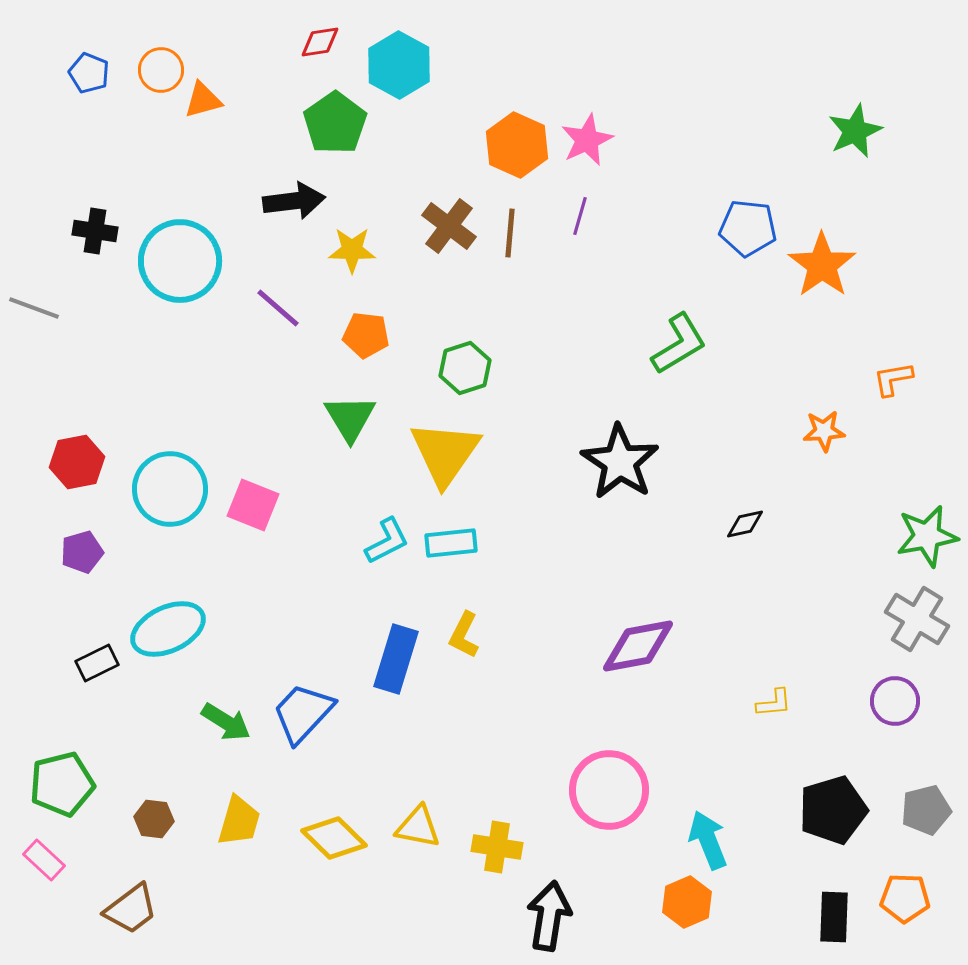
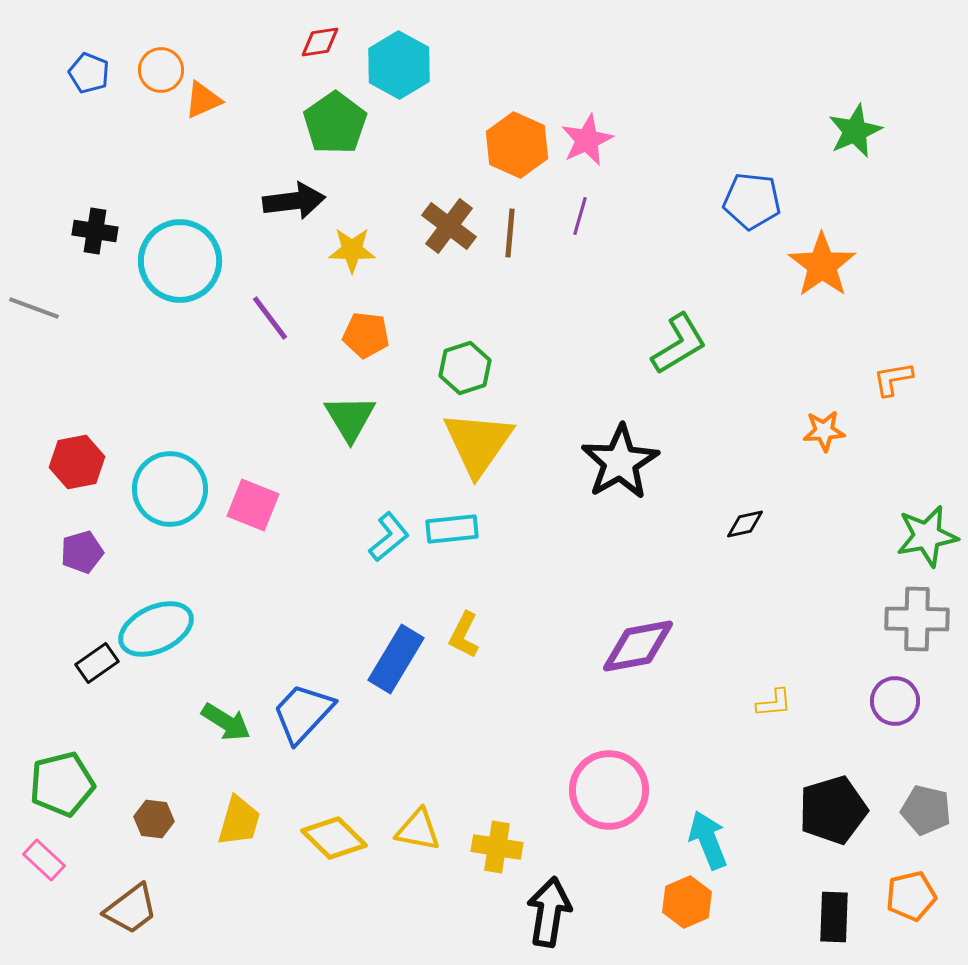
orange triangle at (203, 100): rotated 9 degrees counterclockwise
blue pentagon at (748, 228): moved 4 px right, 27 px up
purple line at (278, 308): moved 8 px left, 10 px down; rotated 12 degrees clockwise
yellow triangle at (445, 453): moved 33 px right, 10 px up
black star at (620, 462): rotated 8 degrees clockwise
cyan L-shape at (387, 541): moved 2 px right, 4 px up; rotated 12 degrees counterclockwise
cyan rectangle at (451, 543): moved 1 px right, 14 px up
gray cross at (917, 619): rotated 30 degrees counterclockwise
cyan ellipse at (168, 629): moved 12 px left
blue rectangle at (396, 659): rotated 14 degrees clockwise
black rectangle at (97, 663): rotated 9 degrees counterclockwise
gray pentagon at (926, 810): rotated 27 degrees clockwise
yellow triangle at (418, 827): moved 3 px down
orange pentagon at (905, 898): moved 6 px right, 2 px up; rotated 15 degrees counterclockwise
black arrow at (549, 916): moved 4 px up
